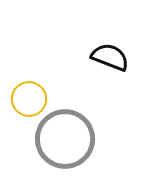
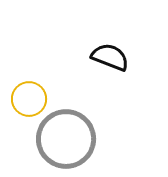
gray circle: moved 1 px right
